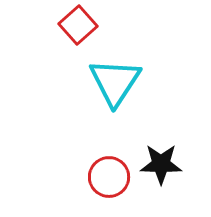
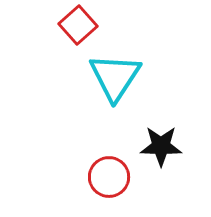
cyan triangle: moved 5 px up
black star: moved 18 px up
